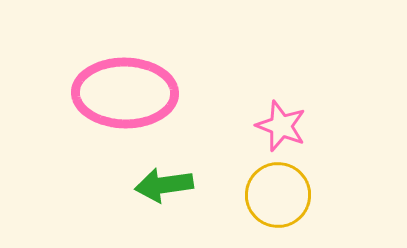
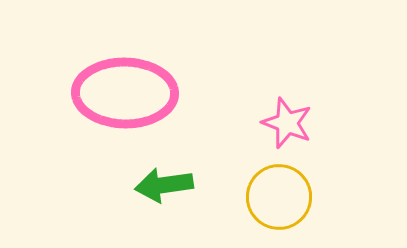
pink star: moved 6 px right, 3 px up
yellow circle: moved 1 px right, 2 px down
